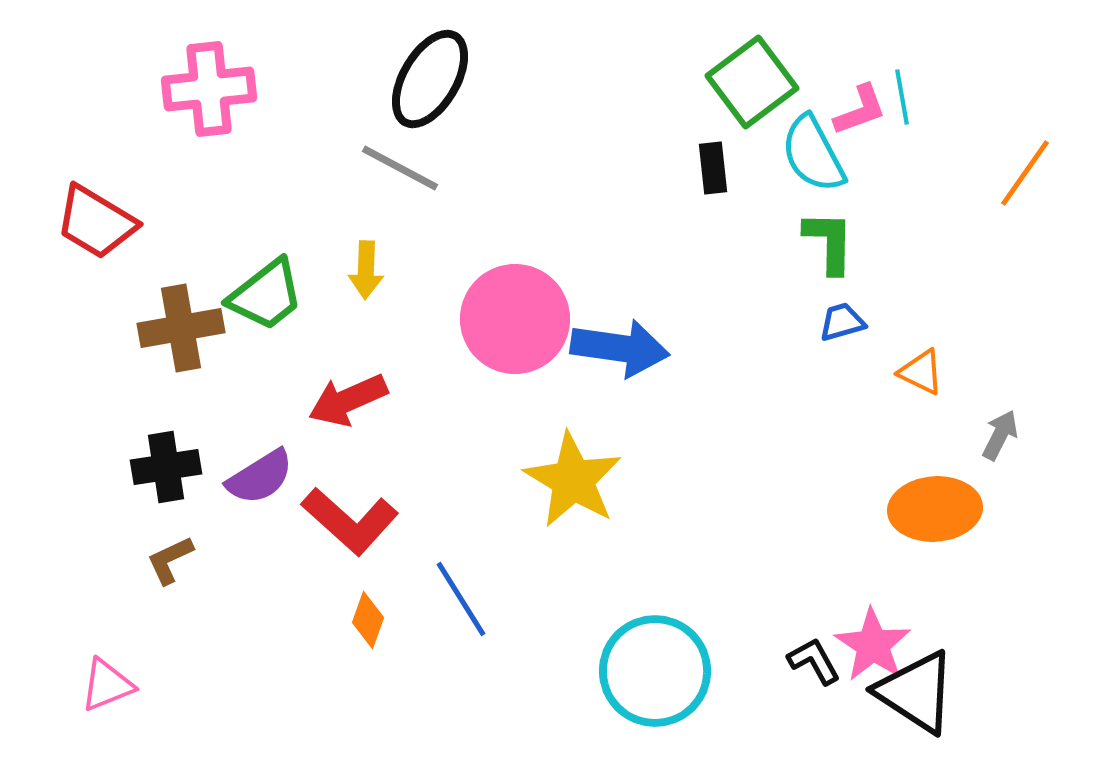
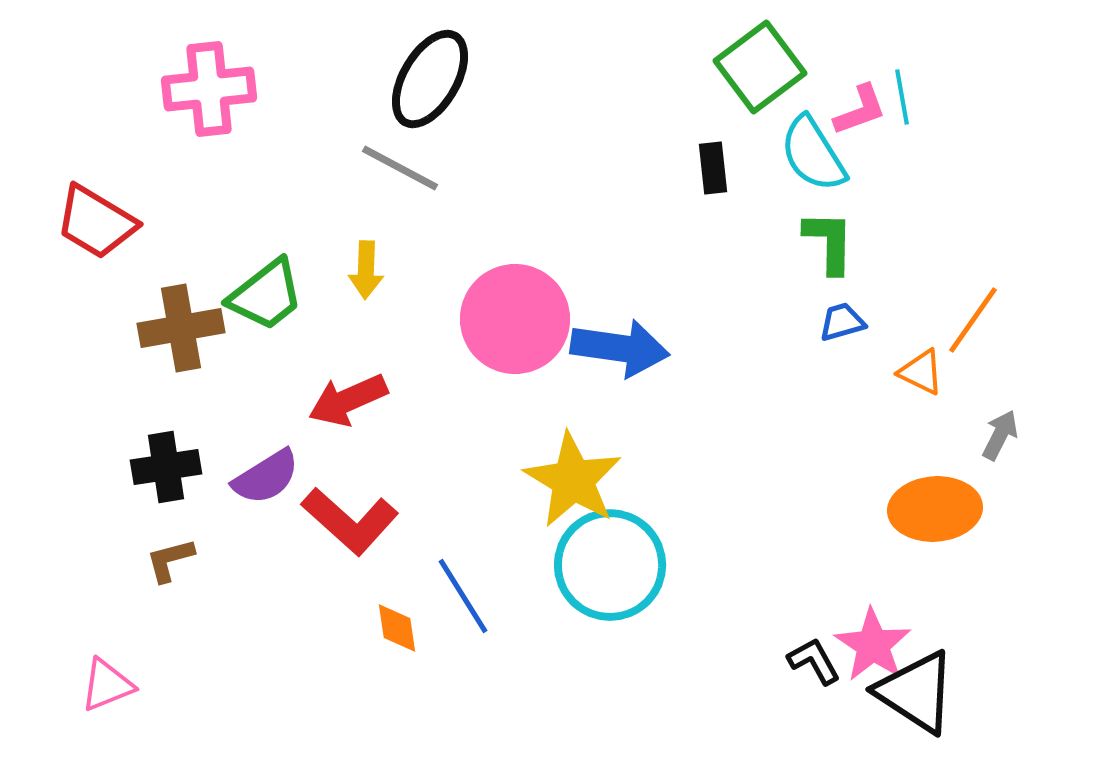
green square: moved 8 px right, 15 px up
cyan semicircle: rotated 4 degrees counterclockwise
orange line: moved 52 px left, 147 px down
purple semicircle: moved 6 px right
brown L-shape: rotated 10 degrees clockwise
blue line: moved 2 px right, 3 px up
orange diamond: moved 29 px right, 8 px down; rotated 28 degrees counterclockwise
cyan circle: moved 45 px left, 106 px up
